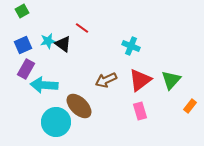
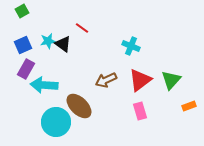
orange rectangle: moved 1 px left; rotated 32 degrees clockwise
